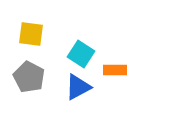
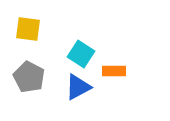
yellow square: moved 3 px left, 5 px up
orange rectangle: moved 1 px left, 1 px down
